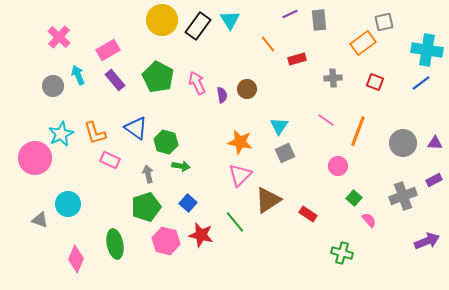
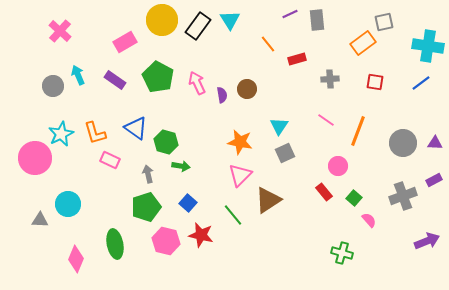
gray rectangle at (319, 20): moved 2 px left
pink cross at (59, 37): moved 1 px right, 6 px up
pink rectangle at (108, 50): moved 17 px right, 8 px up
cyan cross at (427, 50): moved 1 px right, 4 px up
gray cross at (333, 78): moved 3 px left, 1 px down
purple rectangle at (115, 80): rotated 15 degrees counterclockwise
red square at (375, 82): rotated 12 degrees counterclockwise
red rectangle at (308, 214): moved 16 px right, 22 px up; rotated 18 degrees clockwise
gray triangle at (40, 220): rotated 18 degrees counterclockwise
green line at (235, 222): moved 2 px left, 7 px up
